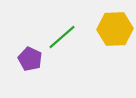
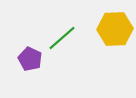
green line: moved 1 px down
